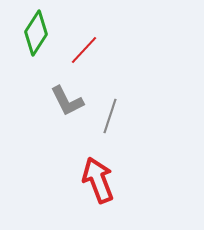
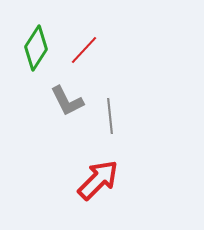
green diamond: moved 15 px down
gray line: rotated 24 degrees counterclockwise
red arrow: rotated 66 degrees clockwise
